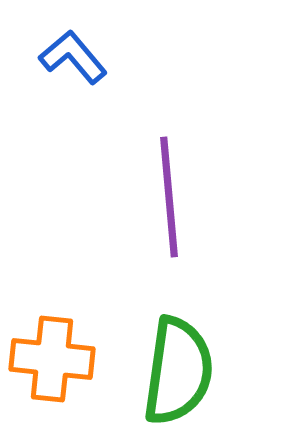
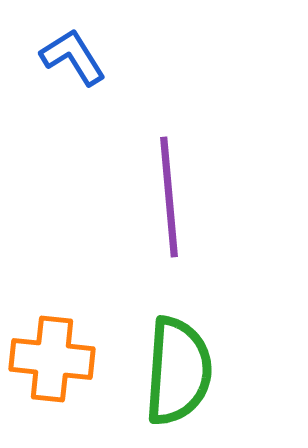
blue L-shape: rotated 8 degrees clockwise
green semicircle: rotated 4 degrees counterclockwise
